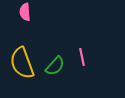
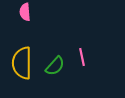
yellow semicircle: rotated 20 degrees clockwise
